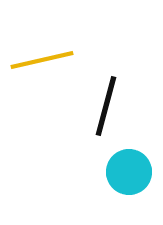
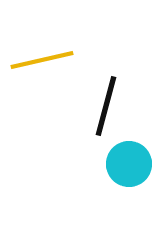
cyan circle: moved 8 px up
